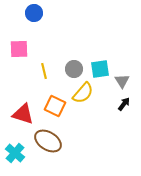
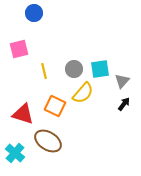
pink square: rotated 12 degrees counterclockwise
gray triangle: rotated 14 degrees clockwise
